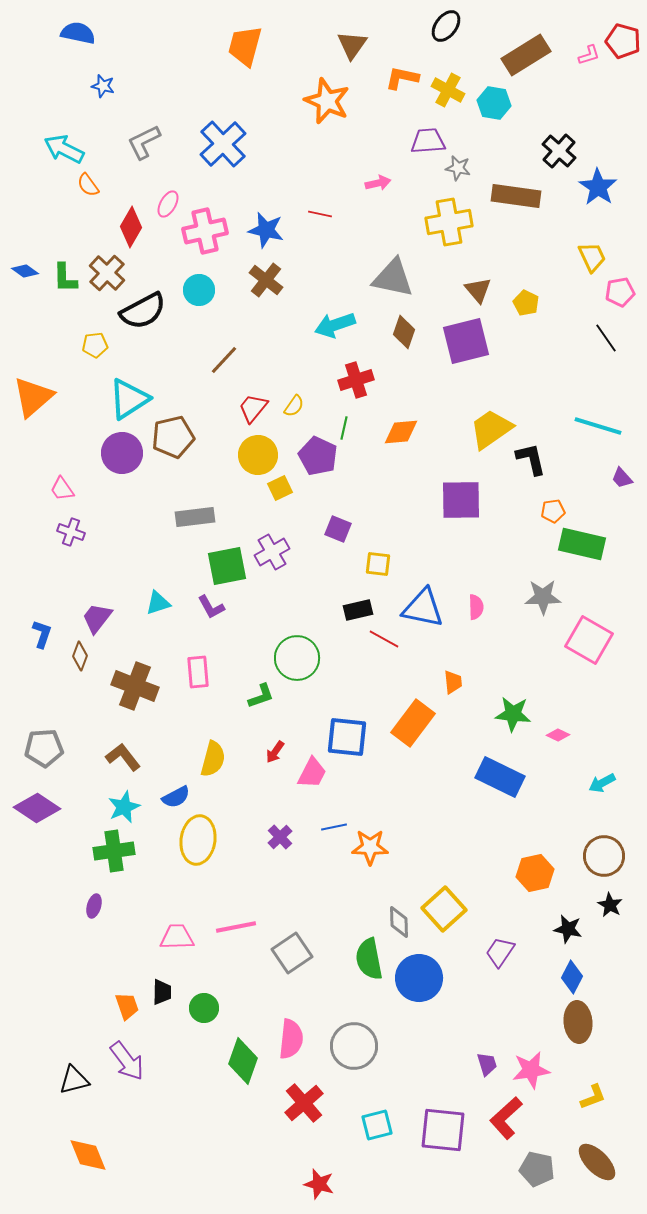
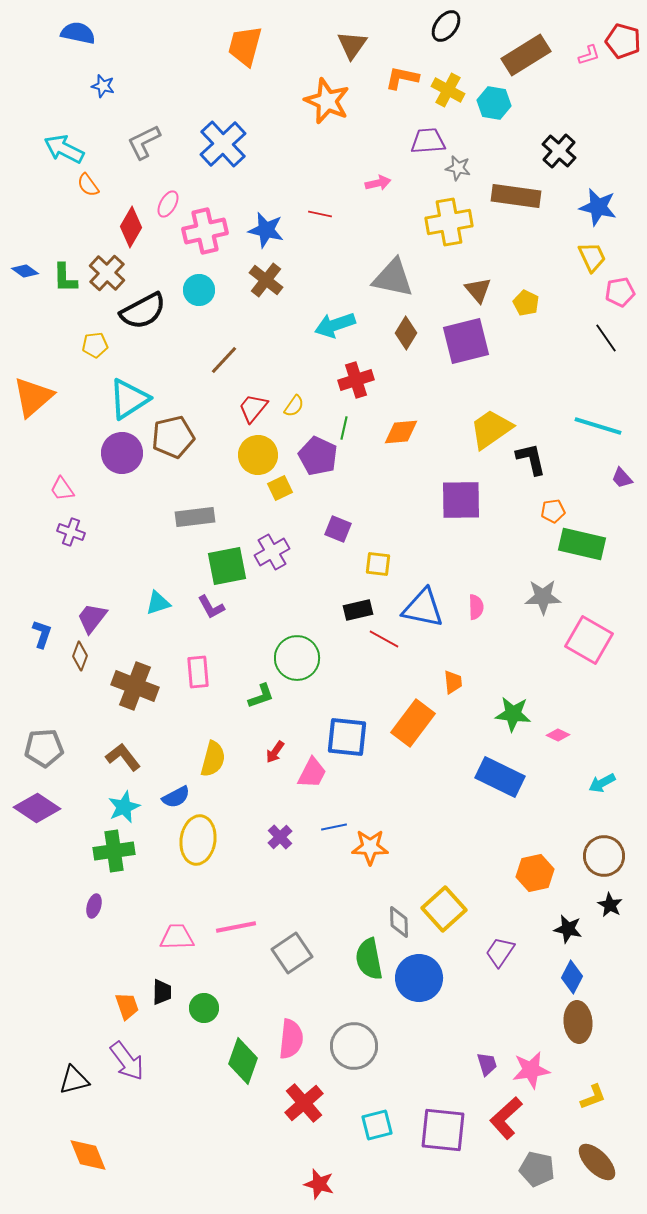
blue star at (598, 187): moved 20 px down; rotated 21 degrees counterclockwise
brown diamond at (404, 332): moved 2 px right, 1 px down; rotated 12 degrees clockwise
purple trapezoid at (97, 618): moved 5 px left
